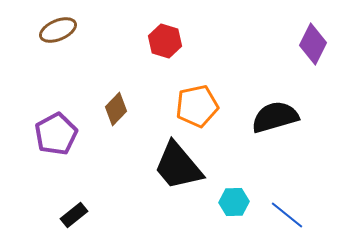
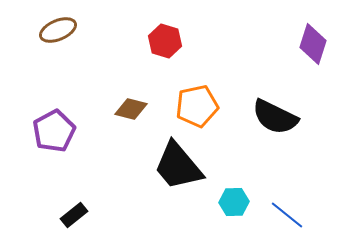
purple diamond: rotated 9 degrees counterclockwise
brown diamond: moved 15 px right; rotated 60 degrees clockwise
black semicircle: rotated 138 degrees counterclockwise
purple pentagon: moved 2 px left, 3 px up
